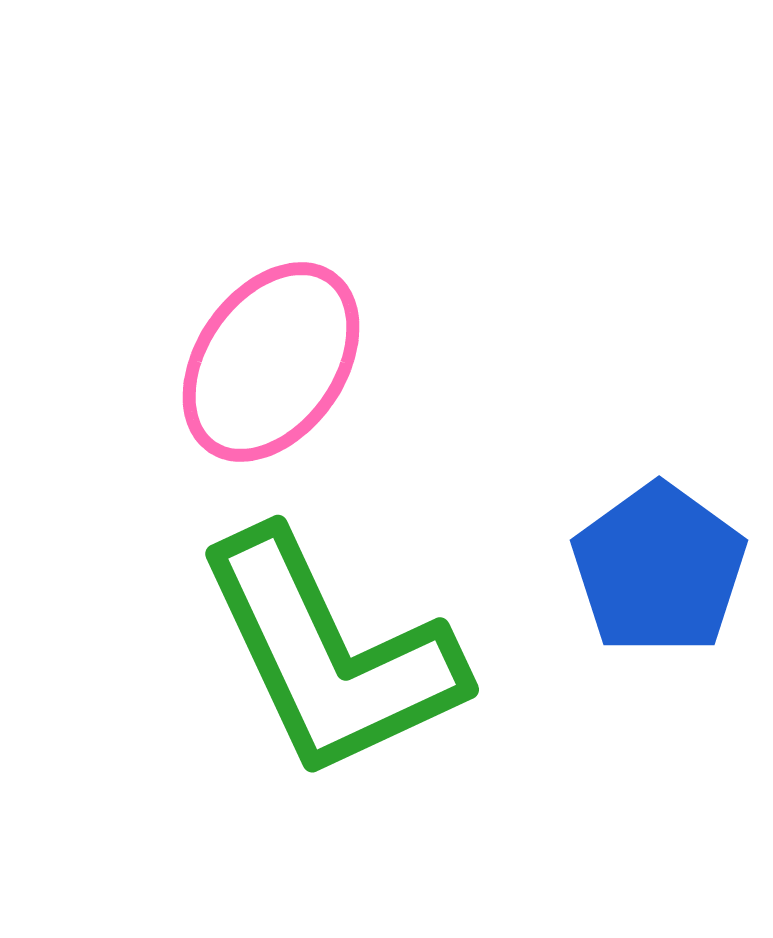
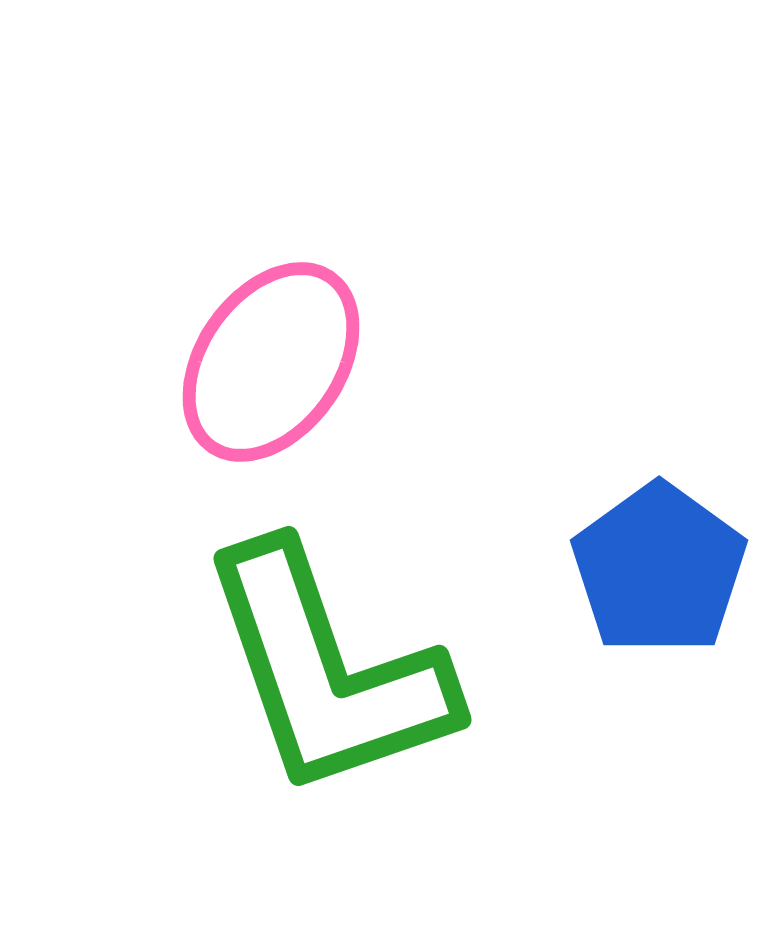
green L-shape: moved 3 px left, 16 px down; rotated 6 degrees clockwise
